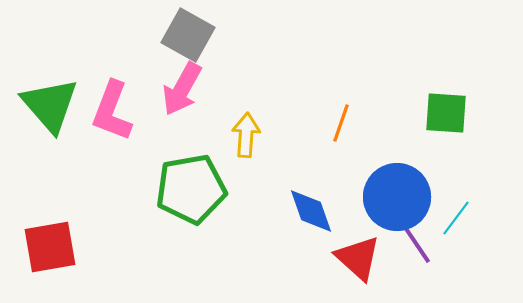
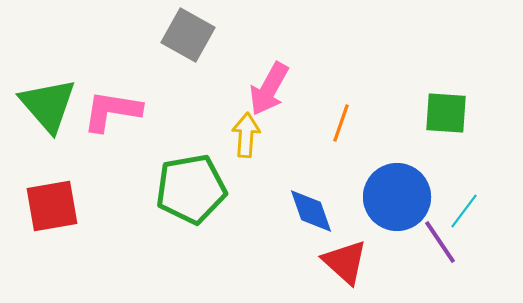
pink arrow: moved 87 px right
green triangle: moved 2 px left
pink L-shape: rotated 78 degrees clockwise
cyan line: moved 8 px right, 7 px up
purple line: moved 25 px right
red square: moved 2 px right, 41 px up
red triangle: moved 13 px left, 4 px down
